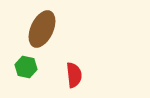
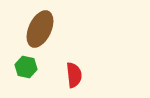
brown ellipse: moved 2 px left
